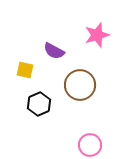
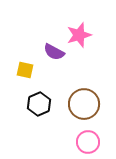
pink star: moved 18 px left
purple semicircle: moved 1 px down
brown circle: moved 4 px right, 19 px down
pink circle: moved 2 px left, 3 px up
